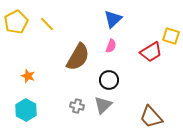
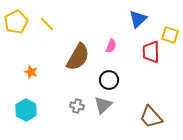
blue triangle: moved 25 px right
yellow square: moved 1 px left, 1 px up
red trapezoid: rotated 120 degrees clockwise
orange star: moved 3 px right, 4 px up
